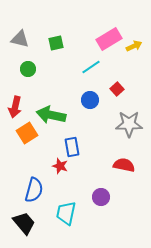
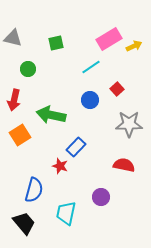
gray triangle: moved 7 px left, 1 px up
red arrow: moved 1 px left, 7 px up
orange square: moved 7 px left, 2 px down
blue rectangle: moved 4 px right; rotated 54 degrees clockwise
